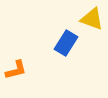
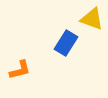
orange L-shape: moved 4 px right
